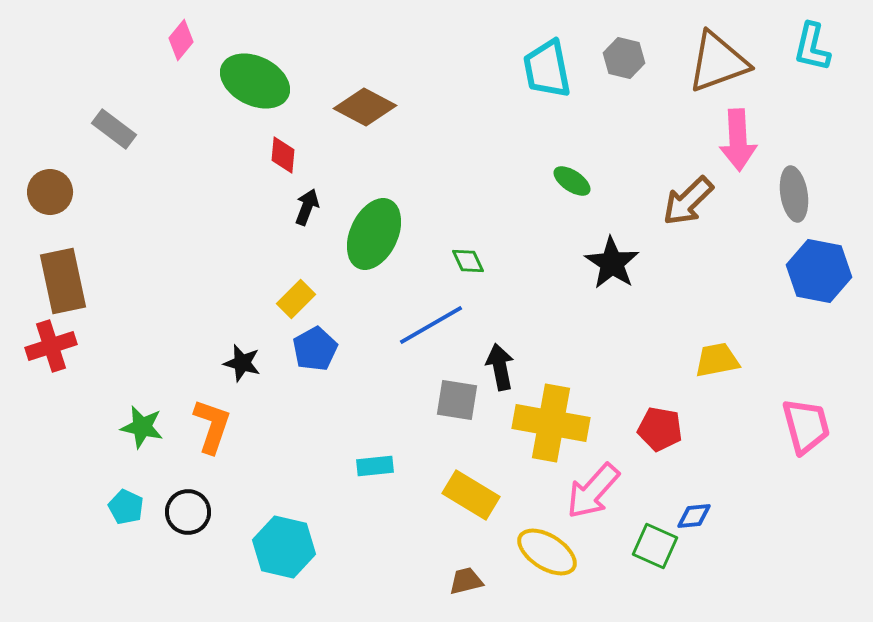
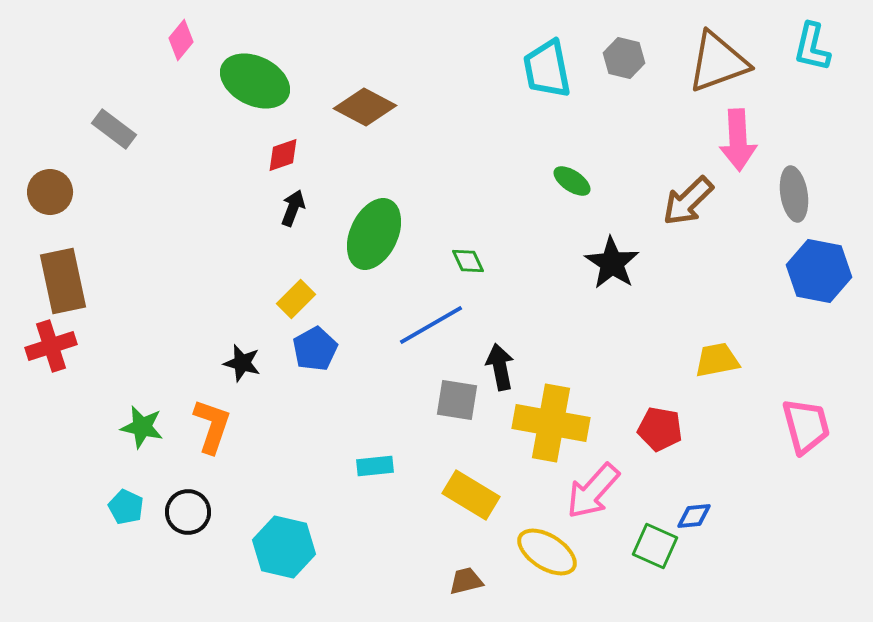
red diamond at (283, 155): rotated 66 degrees clockwise
black arrow at (307, 207): moved 14 px left, 1 px down
